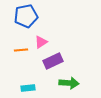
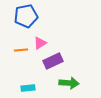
pink triangle: moved 1 px left, 1 px down
